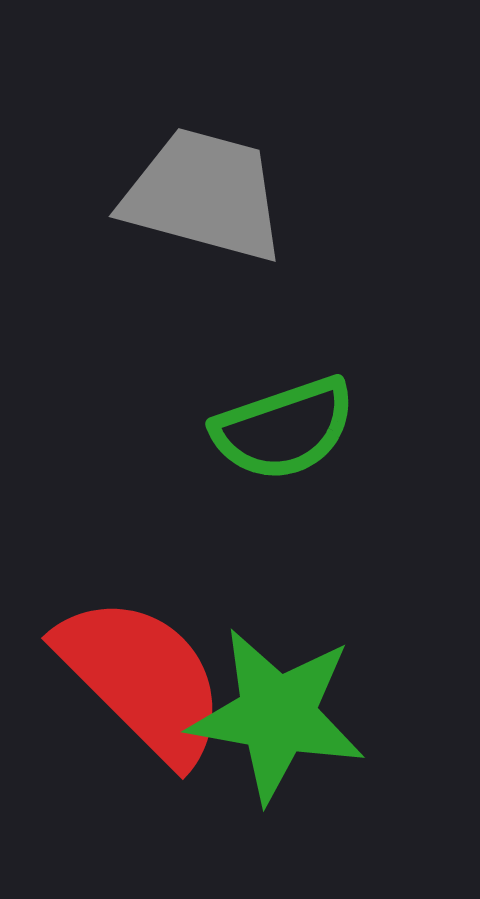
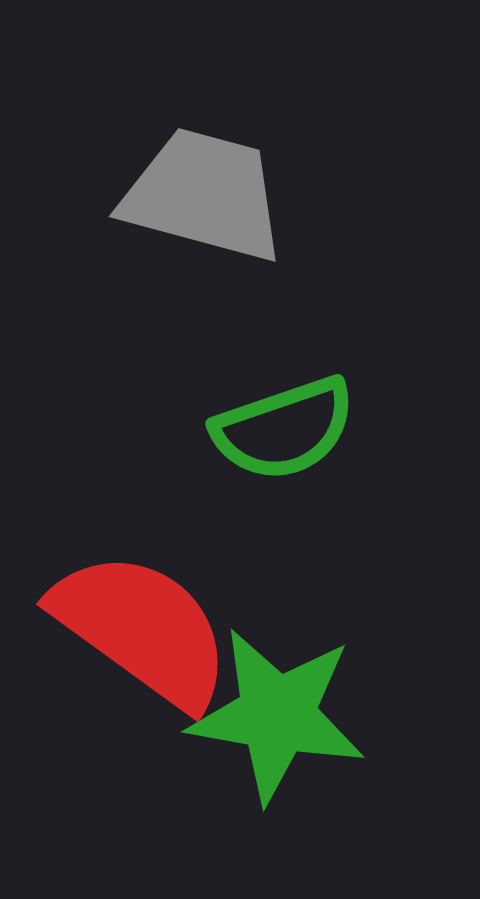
red semicircle: moved 50 px up; rotated 9 degrees counterclockwise
